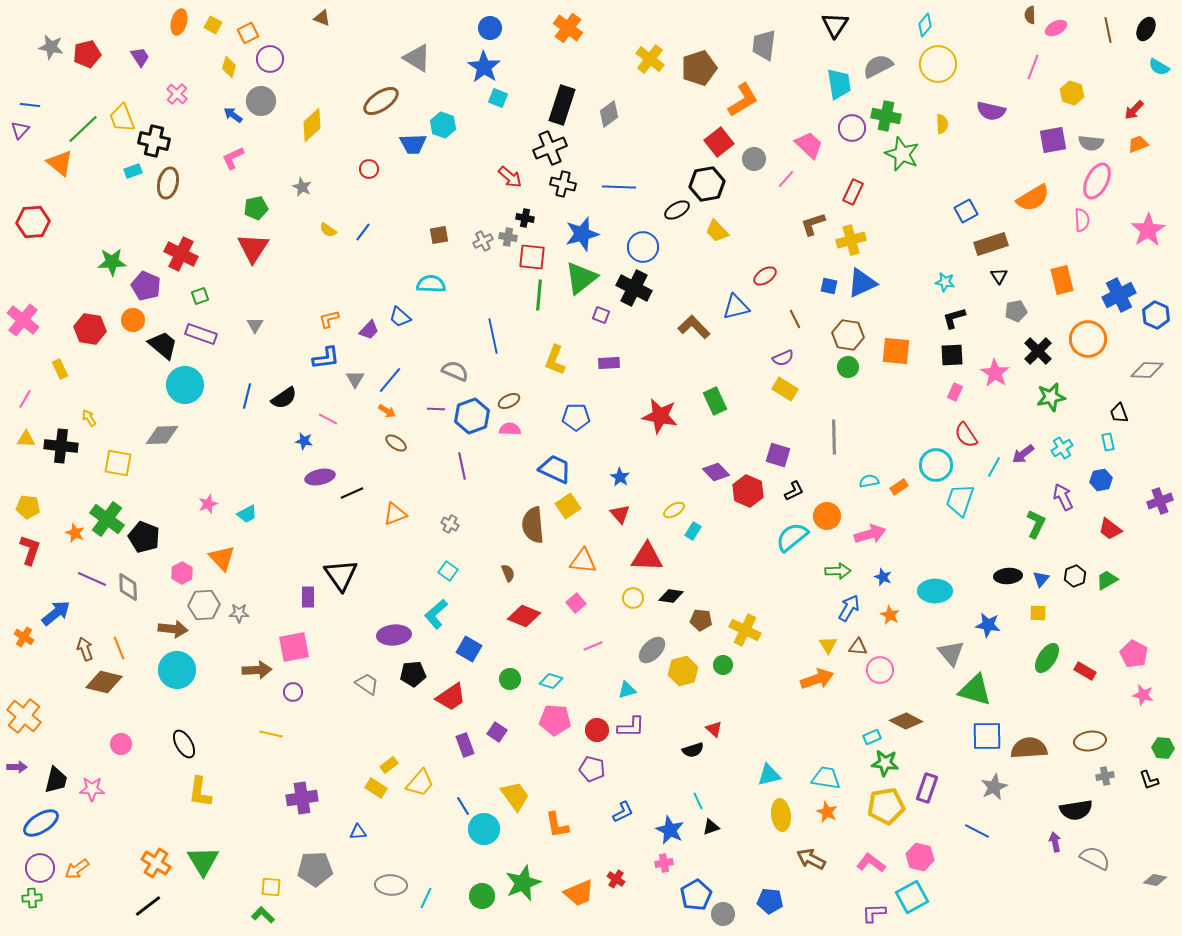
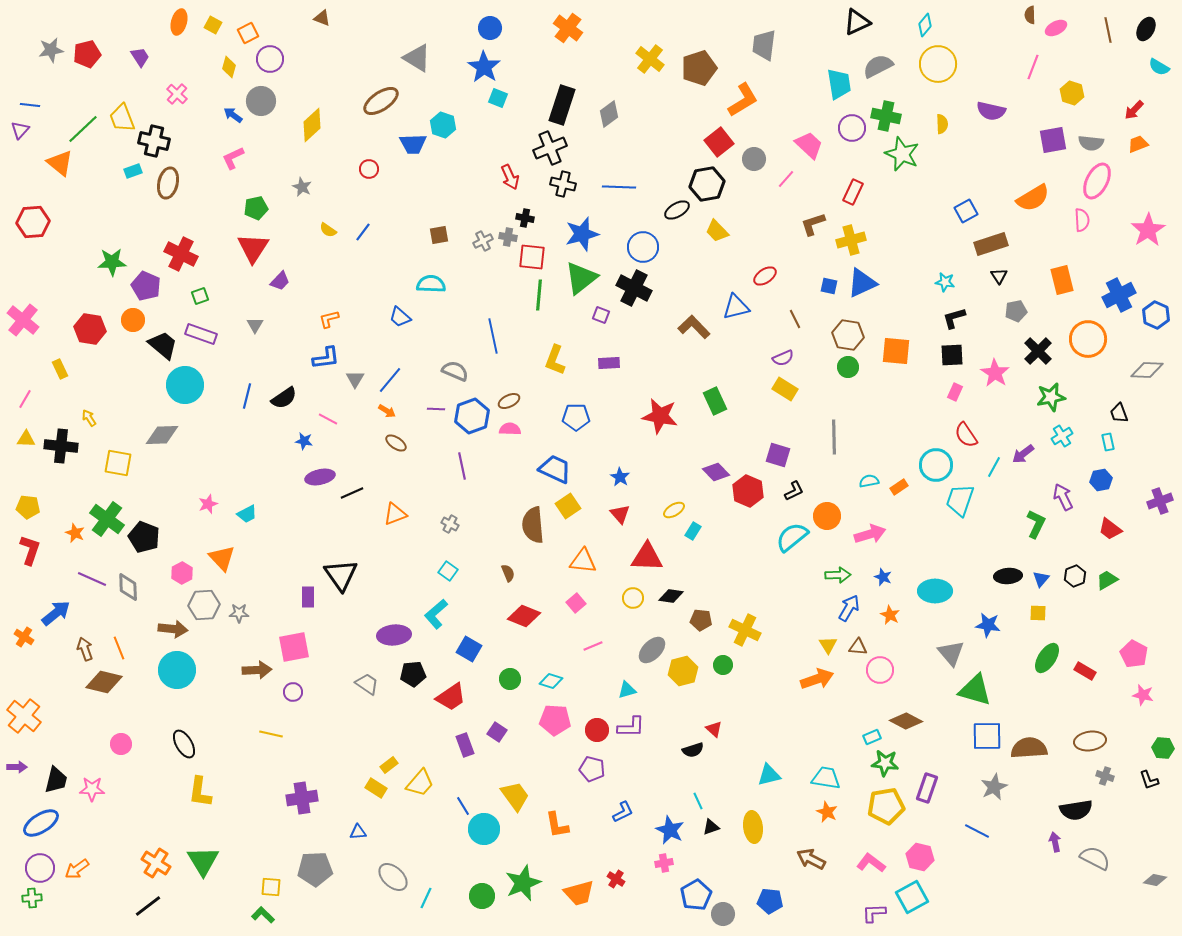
black triangle at (835, 25): moved 22 px right, 3 px up; rotated 32 degrees clockwise
gray star at (51, 47): moved 3 px down; rotated 20 degrees counterclockwise
red arrow at (510, 177): rotated 25 degrees clockwise
purple trapezoid at (369, 330): moved 89 px left, 49 px up
cyan cross at (1062, 448): moved 12 px up
green arrow at (838, 571): moved 4 px down
gray cross at (1105, 776): rotated 30 degrees clockwise
yellow ellipse at (781, 815): moved 28 px left, 12 px down
gray ellipse at (391, 885): moved 2 px right, 8 px up; rotated 40 degrees clockwise
orange trapezoid at (579, 893): rotated 8 degrees clockwise
